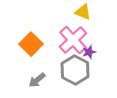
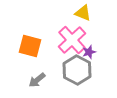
yellow triangle: moved 1 px down
pink cross: moved 1 px left
orange square: moved 1 px left, 2 px down; rotated 30 degrees counterclockwise
gray hexagon: moved 2 px right
